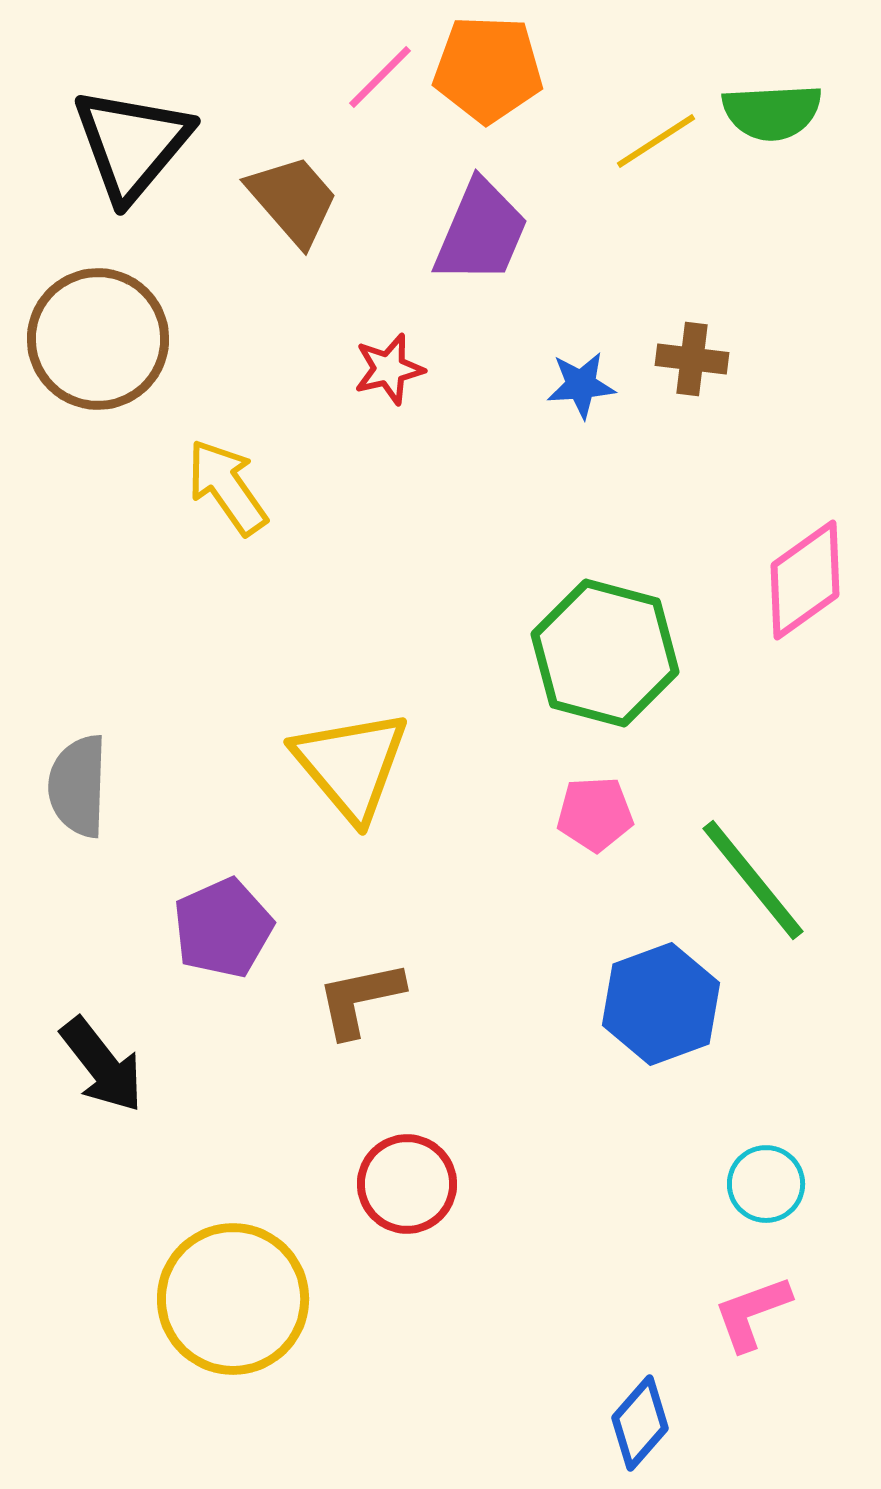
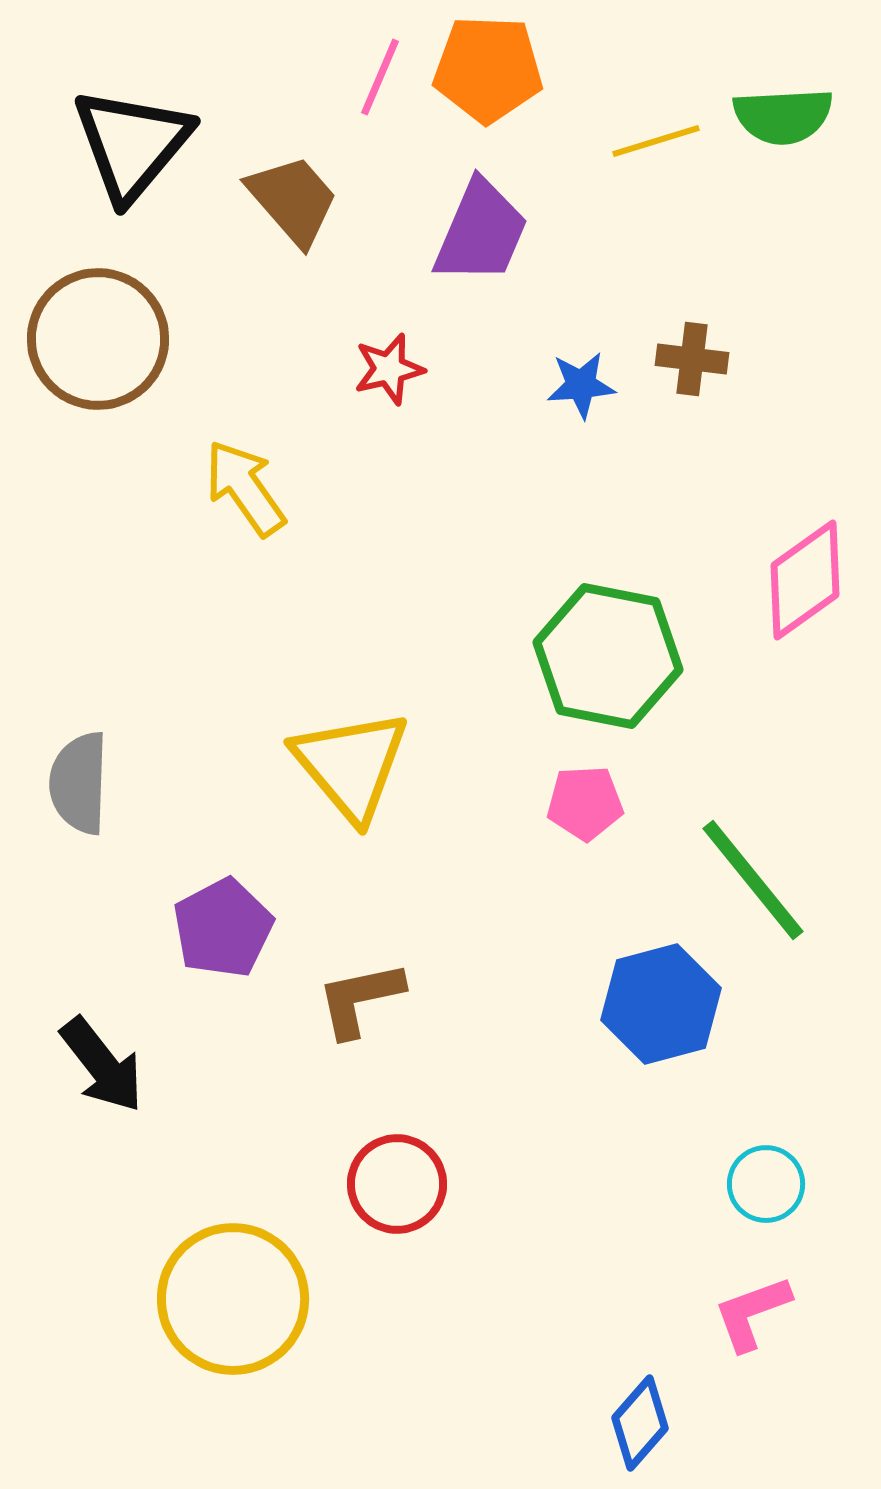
pink line: rotated 22 degrees counterclockwise
green semicircle: moved 11 px right, 4 px down
yellow line: rotated 16 degrees clockwise
yellow arrow: moved 18 px right, 1 px down
green hexagon: moved 3 px right, 3 px down; rotated 4 degrees counterclockwise
gray semicircle: moved 1 px right, 3 px up
pink pentagon: moved 10 px left, 11 px up
purple pentagon: rotated 4 degrees counterclockwise
blue hexagon: rotated 5 degrees clockwise
red circle: moved 10 px left
